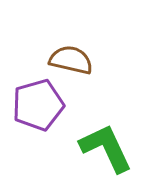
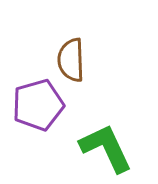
brown semicircle: rotated 105 degrees counterclockwise
